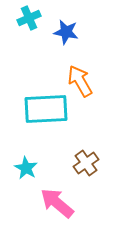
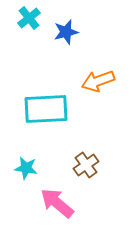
cyan cross: rotated 15 degrees counterclockwise
blue star: rotated 25 degrees counterclockwise
orange arrow: moved 18 px right; rotated 80 degrees counterclockwise
brown cross: moved 2 px down
cyan star: rotated 20 degrees counterclockwise
